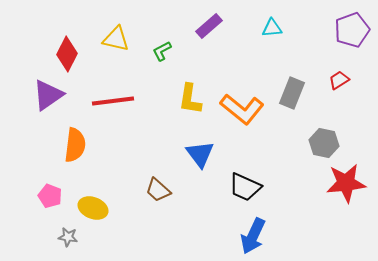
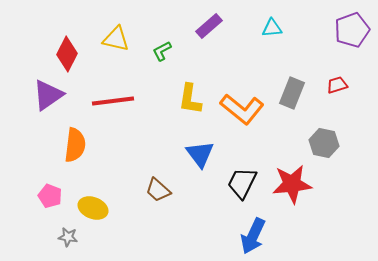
red trapezoid: moved 2 px left, 5 px down; rotated 15 degrees clockwise
red star: moved 54 px left, 1 px down
black trapezoid: moved 3 px left, 4 px up; rotated 92 degrees clockwise
